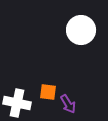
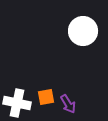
white circle: moved 2 px right, 1 px down
orange square: moved 2 px left, 5 px down; rotated 18 degrees counterclockwise
